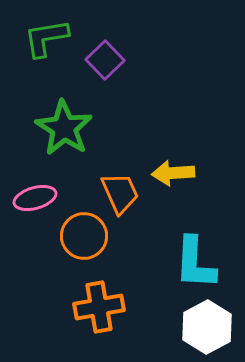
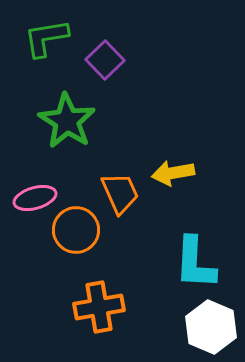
green star: moved 3 px right, 7 px up
yellow arrow: rotated 6 degrees counterclockwise
orange circle: moved 8 px left, 6 px up
white hexagon: moved 4 px right; rotated 9 degrees counterclockwise
